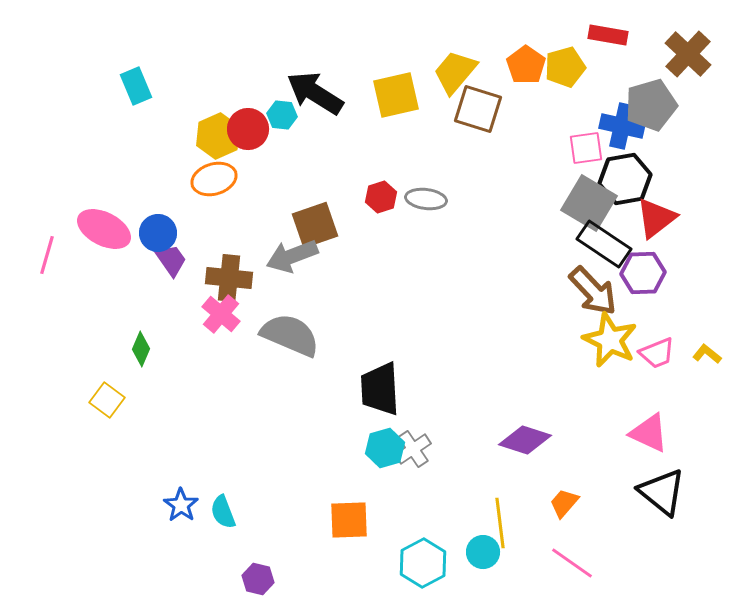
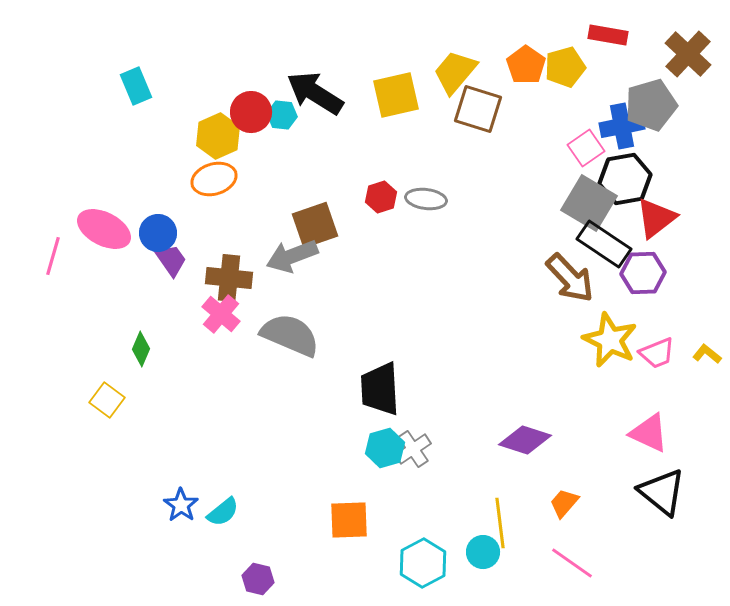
blue cross at (622, 126): rotated 24 degrees counterclockwise
red circle at (248, 129): moved 3 px right, 17 px up
pink square at (586, 148): rotated 27 degrees counterclockwise
pink line at (47, 255): moved 6 px right, 1 px down
brown arrow at (593, 291): moved 23 px left, 13 px up
cyan semicircle at (223, 512): rotated 108 degrees counterclockwise
